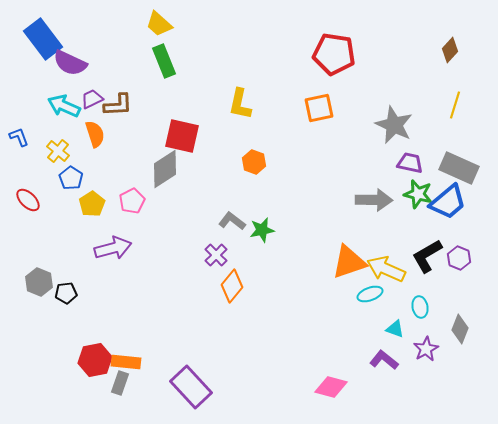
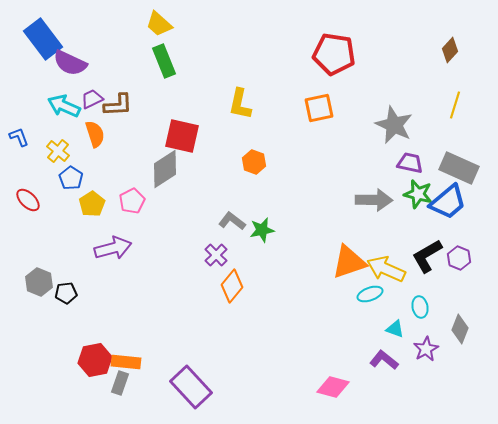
pink diamond at (331, 387): moved 2 px right
